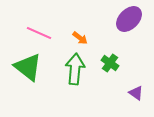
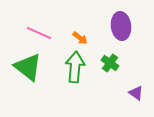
purple ellipse: moved 8 px left, 7 px down; rotated 52 degrees counterclockwise
green arrow: moved 2 px up
